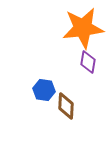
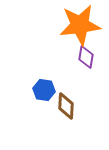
orange star: moved 3 px left, 3 px up
purple diamond: moved 2 px left, 5 px up
